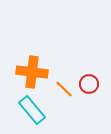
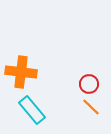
orange cross: moved 11 px left
orange line: moved 27 px right, 18 px down
